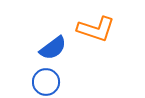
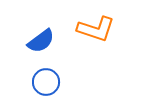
blue semicircle: moved 12 px left, 7 px up
